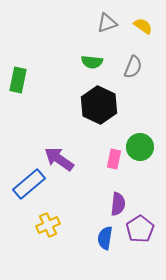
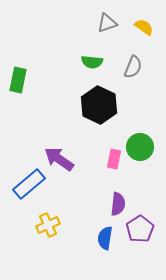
yellow semicircle: moved 1 px right, 1 px down
